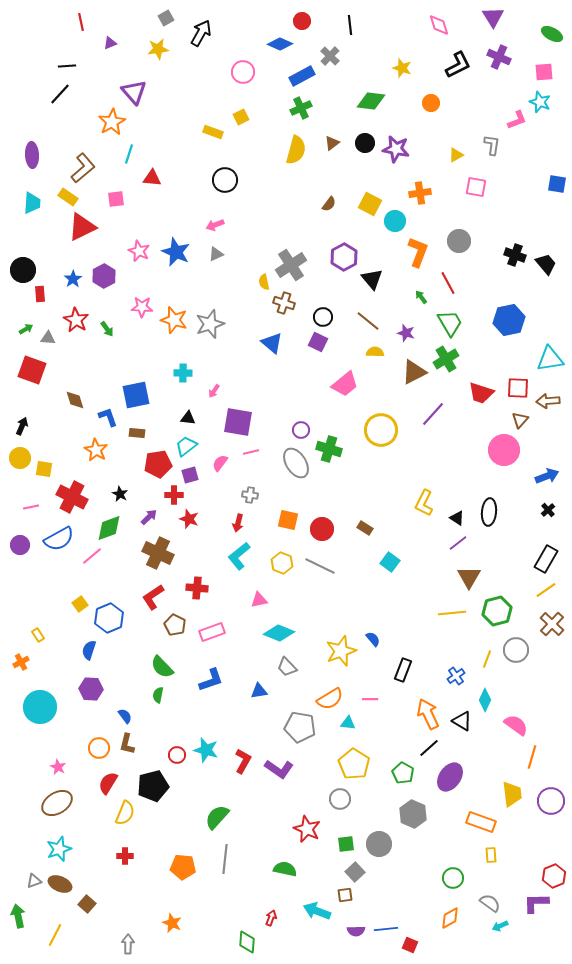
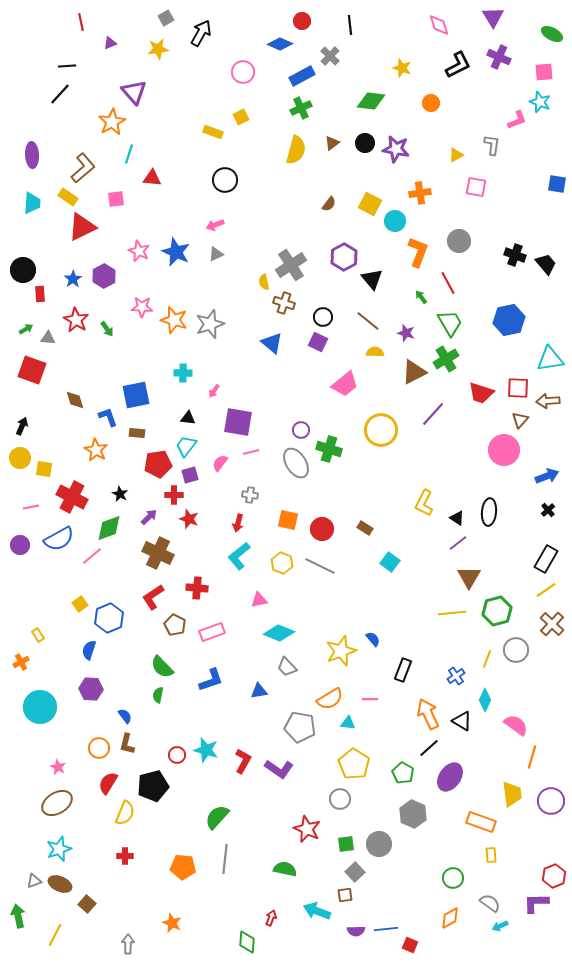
cyan trapezoid at (186, 446): rotated 15 degrees counterclockwise
